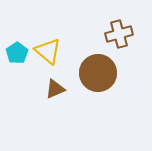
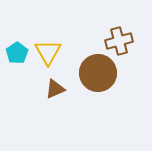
brown cross: moved 7 px down
yellow triangle: moved 1 px down; rotated 20 degrees clockwise
